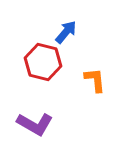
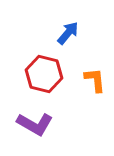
blue arrow: moved 2 px right, 1 px down
red hexagon: moved 1 px right, 12 px down
